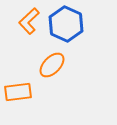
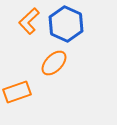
orange ellipse: moved 2 px right, 2 px up
orange rectangle: moved 1 px left; rotated 12 degrees counterclockwise
